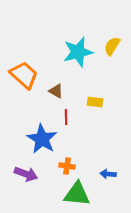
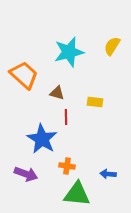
cyan star: moved 9 px left
brown triangle: moved 1 px right, 2 px down; rotated 14 degrees counterclockwise
